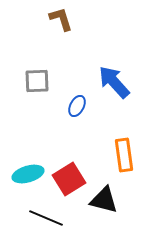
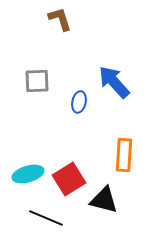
brown L-shape: moved 1 px left
blue ellipse: moved 2 px right, 4 px up; rotated 15 degrees counterclockwise
orange rectangle: rotated 12 degrees clockwise
